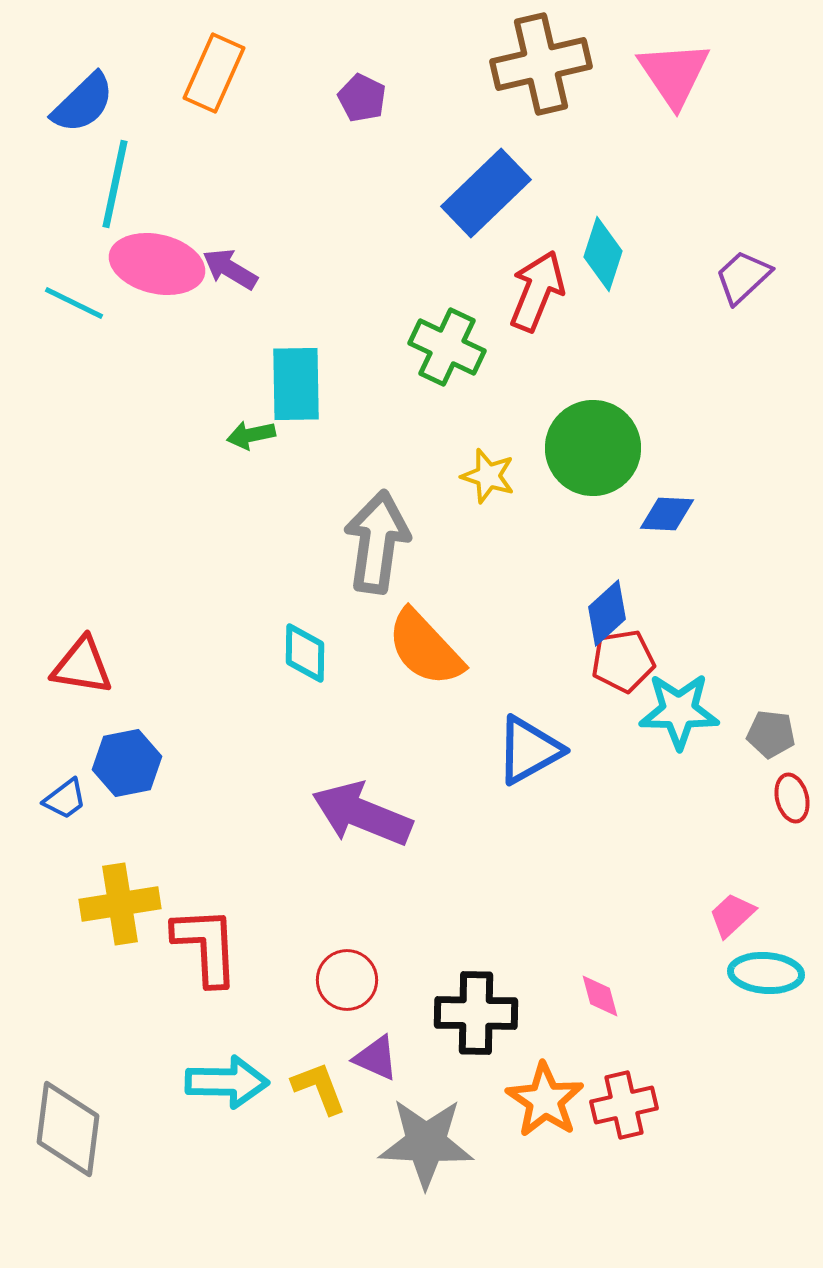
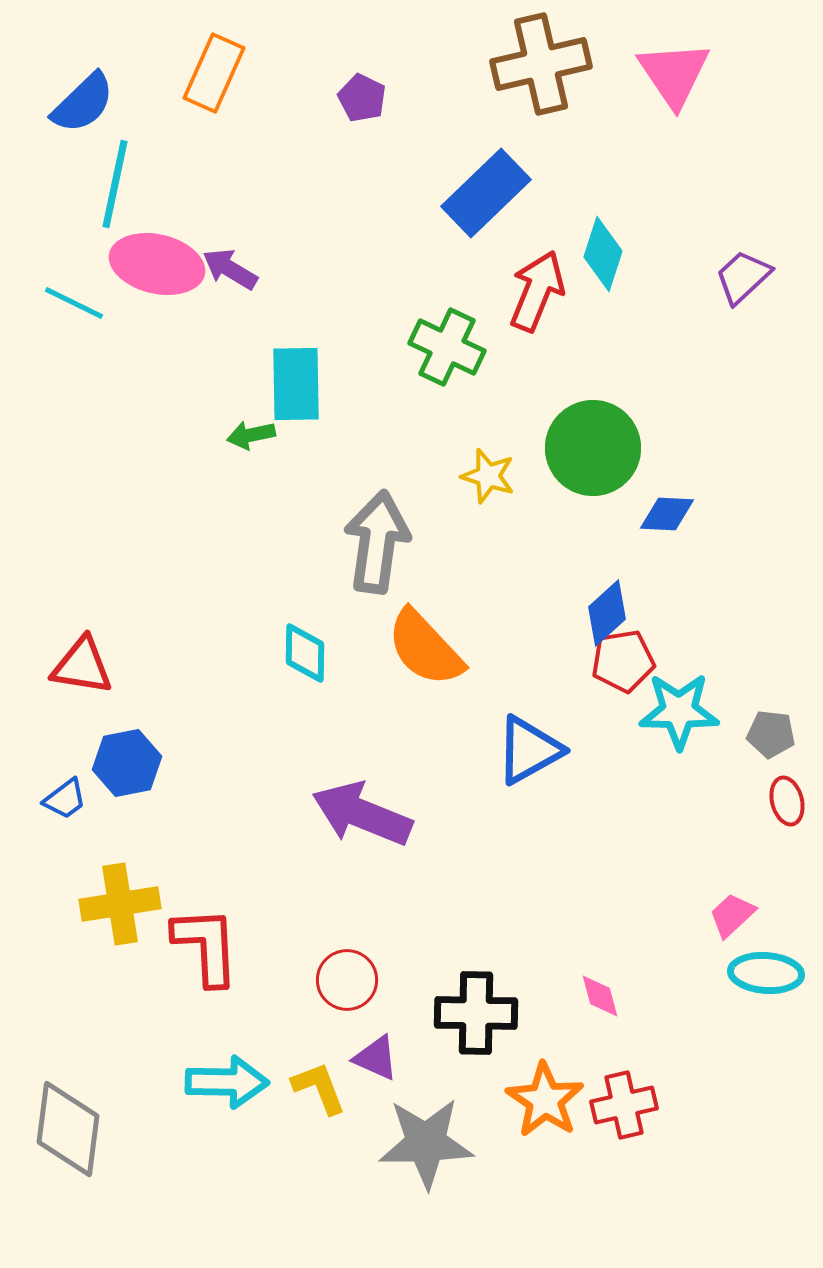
red ellipse at (792, 798): moved 5 px left, 3 px down
gray star at (426, 1143): rotated 4 degrees counterclockwise
